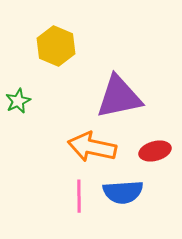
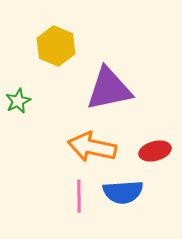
purple triangle: moved 10 px left, 8 px up
